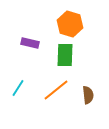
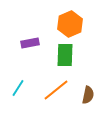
orange hexagon: rotated 20 degrees clockwise
purple rectangle: rotated 24 degrees counterclockwise
brown semicircle: rotated 18 degrees clockwise
